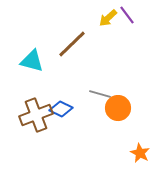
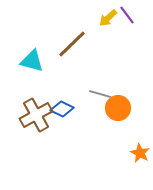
blue diamond: moved 1 px right
brown cross: rotated 8 degrees counterclockwise
